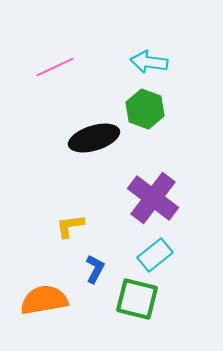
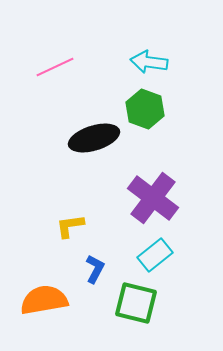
green square: moved 1 px left, 4 px down
